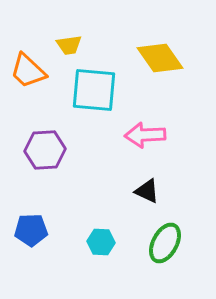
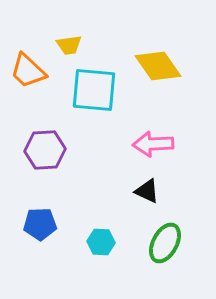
yellow diamond: moved 2 px left, 8 px down
pink arrow: moved 8 px right, 9 px down
blue pentagon: moved 9 px right, 6 px up
